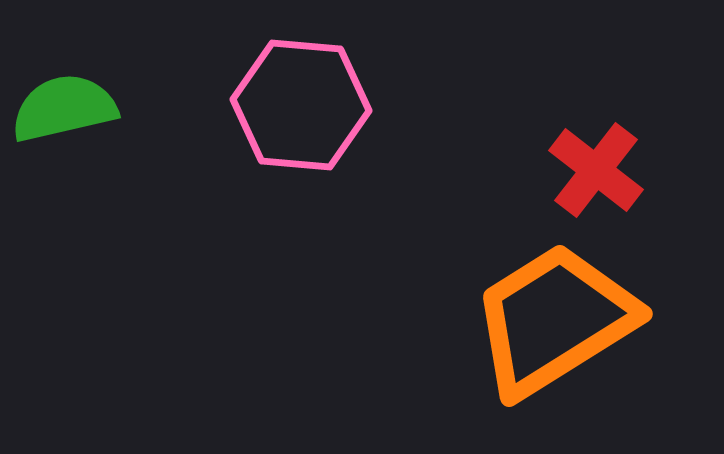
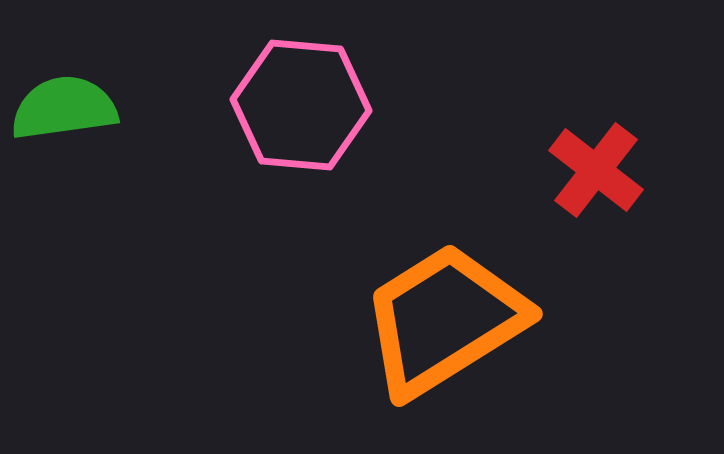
green semicircle: rotated 5 degrees clockwise
orange trapezoid: moved 110 px left
